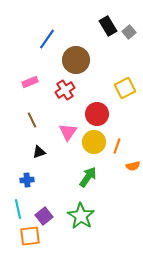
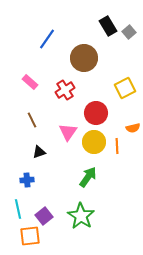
brown circle: moved 8 px right, 2 px up
pink rectangle: rotated 63 degrees clockwise
red circle: moved 1 px left, 1 px up
orange line: rotated 21 degrees counterclockwise
orange semicircle: moved 38 px up
